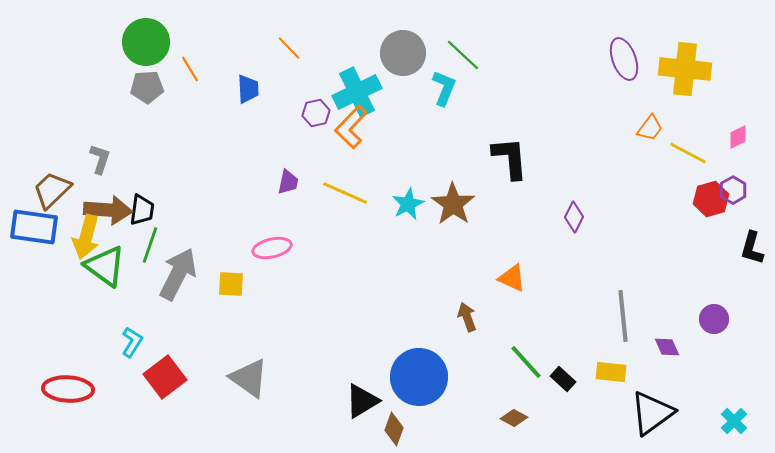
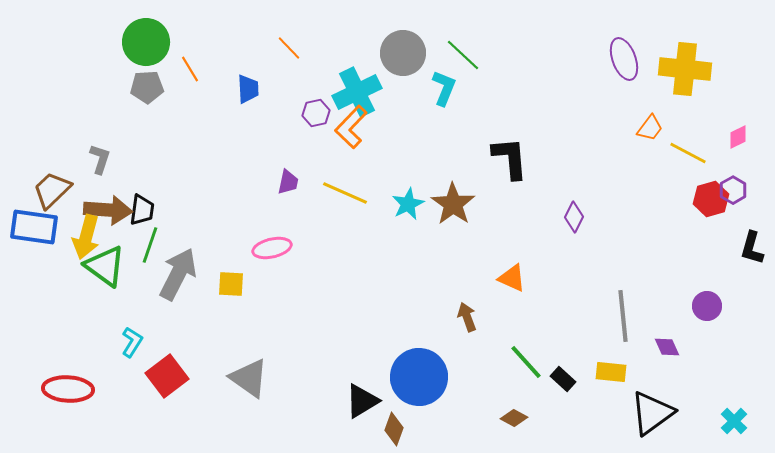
purple circle at (714, 319): moved 7 px left, 13 px up
red square at (165, 377): moved 2 px right, 1 px up
